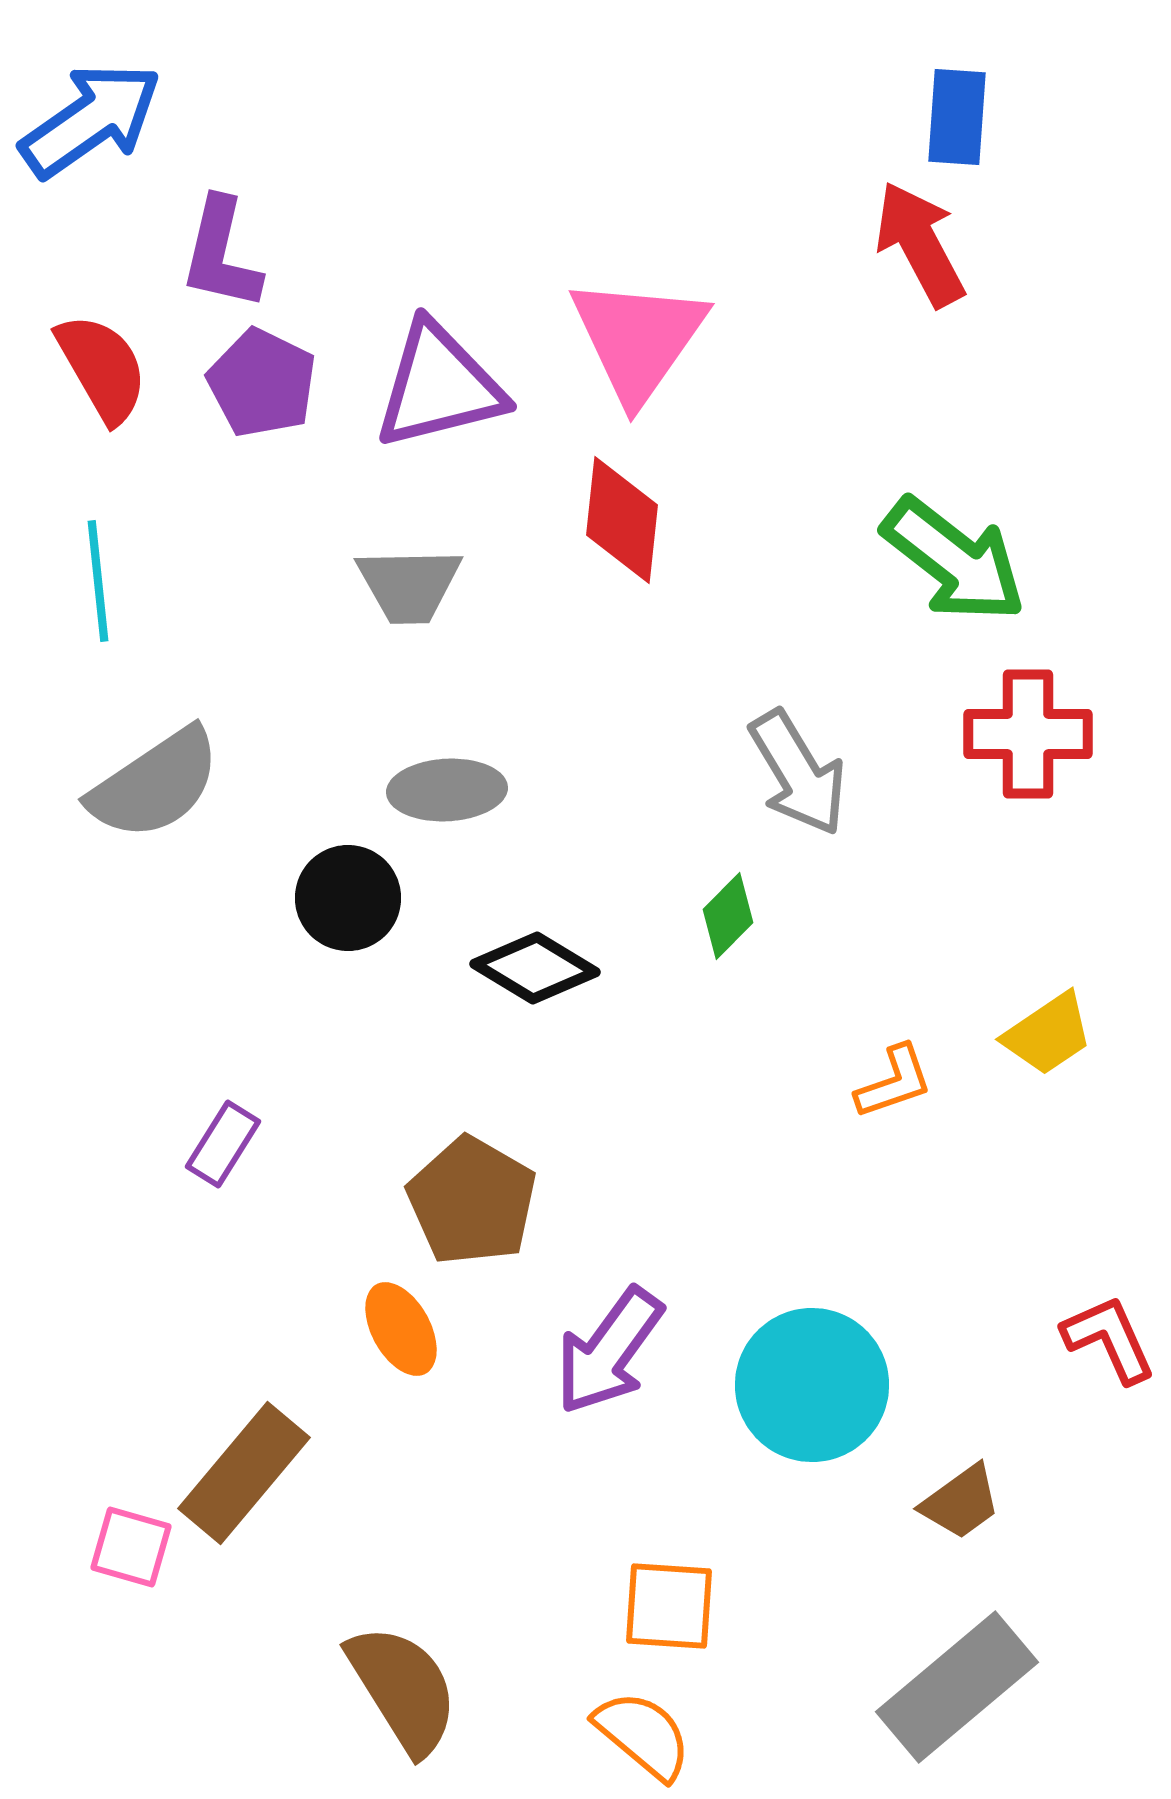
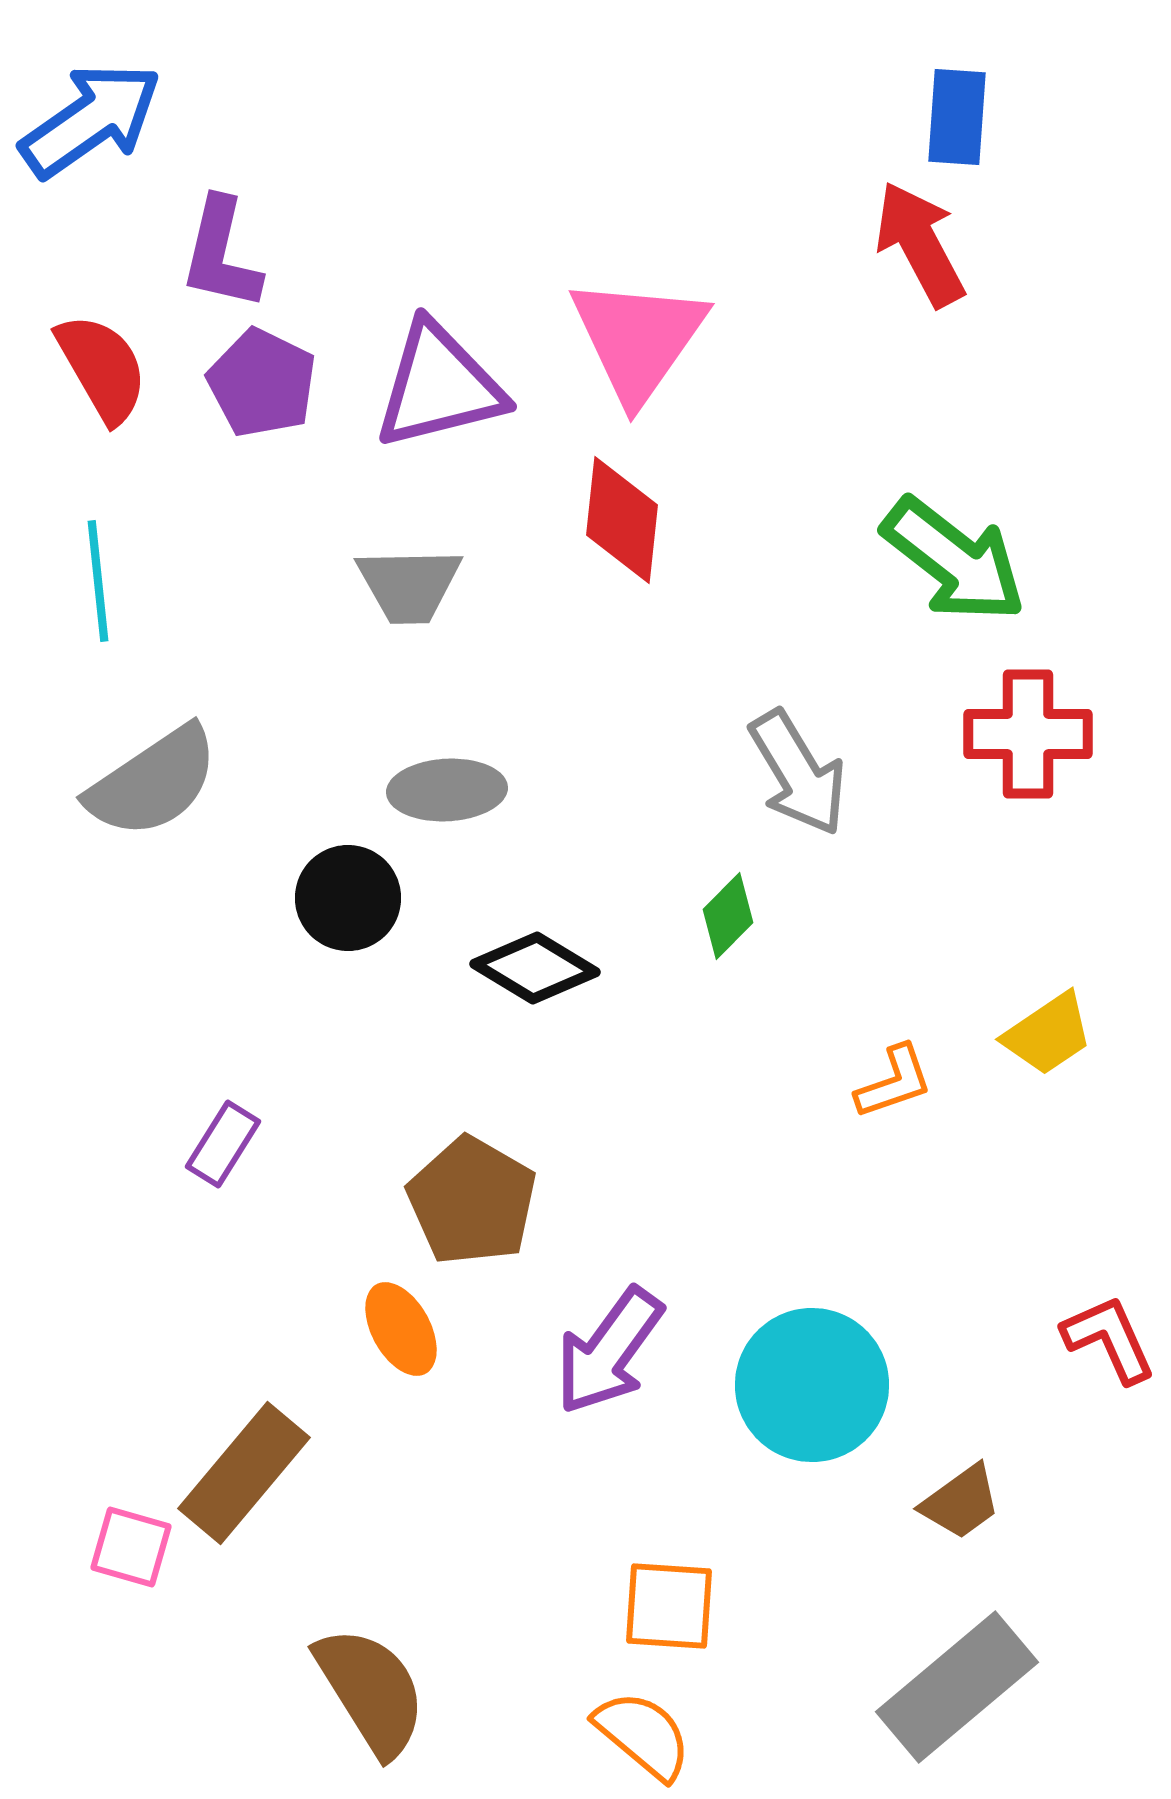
gray semicircle: moved 2 px left, 2 px up
brown semicircle: moved 32 px left, 2 px down
